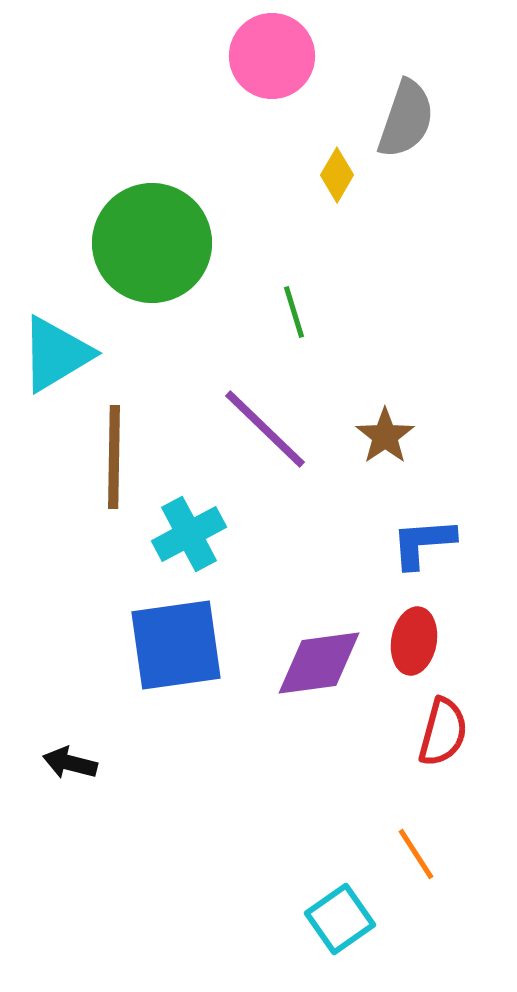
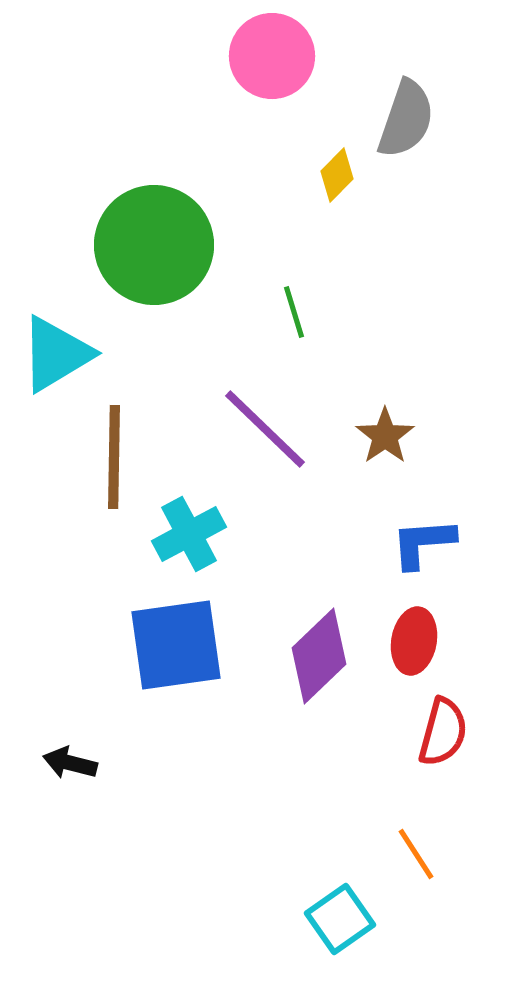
yellow diamond: rotated 14 degrees clockwise
green circle: moved 2 px right, 2 px down
purple diamond: moved 7 px up; rotated 36 degrees counterclockwise
